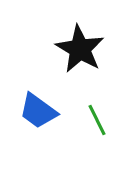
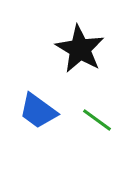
green line: rotated 28 degrees counterclockwise
